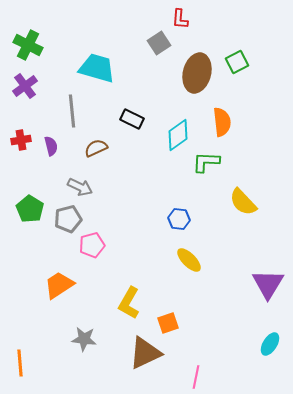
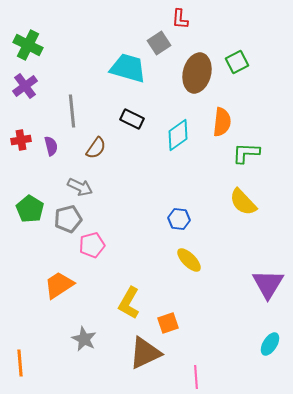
cyan trapezoid: moved 31 px right
orange semicircle: rotated 12 degrees clockwise
brown semicircle: rotated 150 degrees clockwise
green L-shape: moved 40 px right, 9 px up
gray star: rotated 20 degrees clockwise
pink line: rotated 15 degrees counterclockwise
